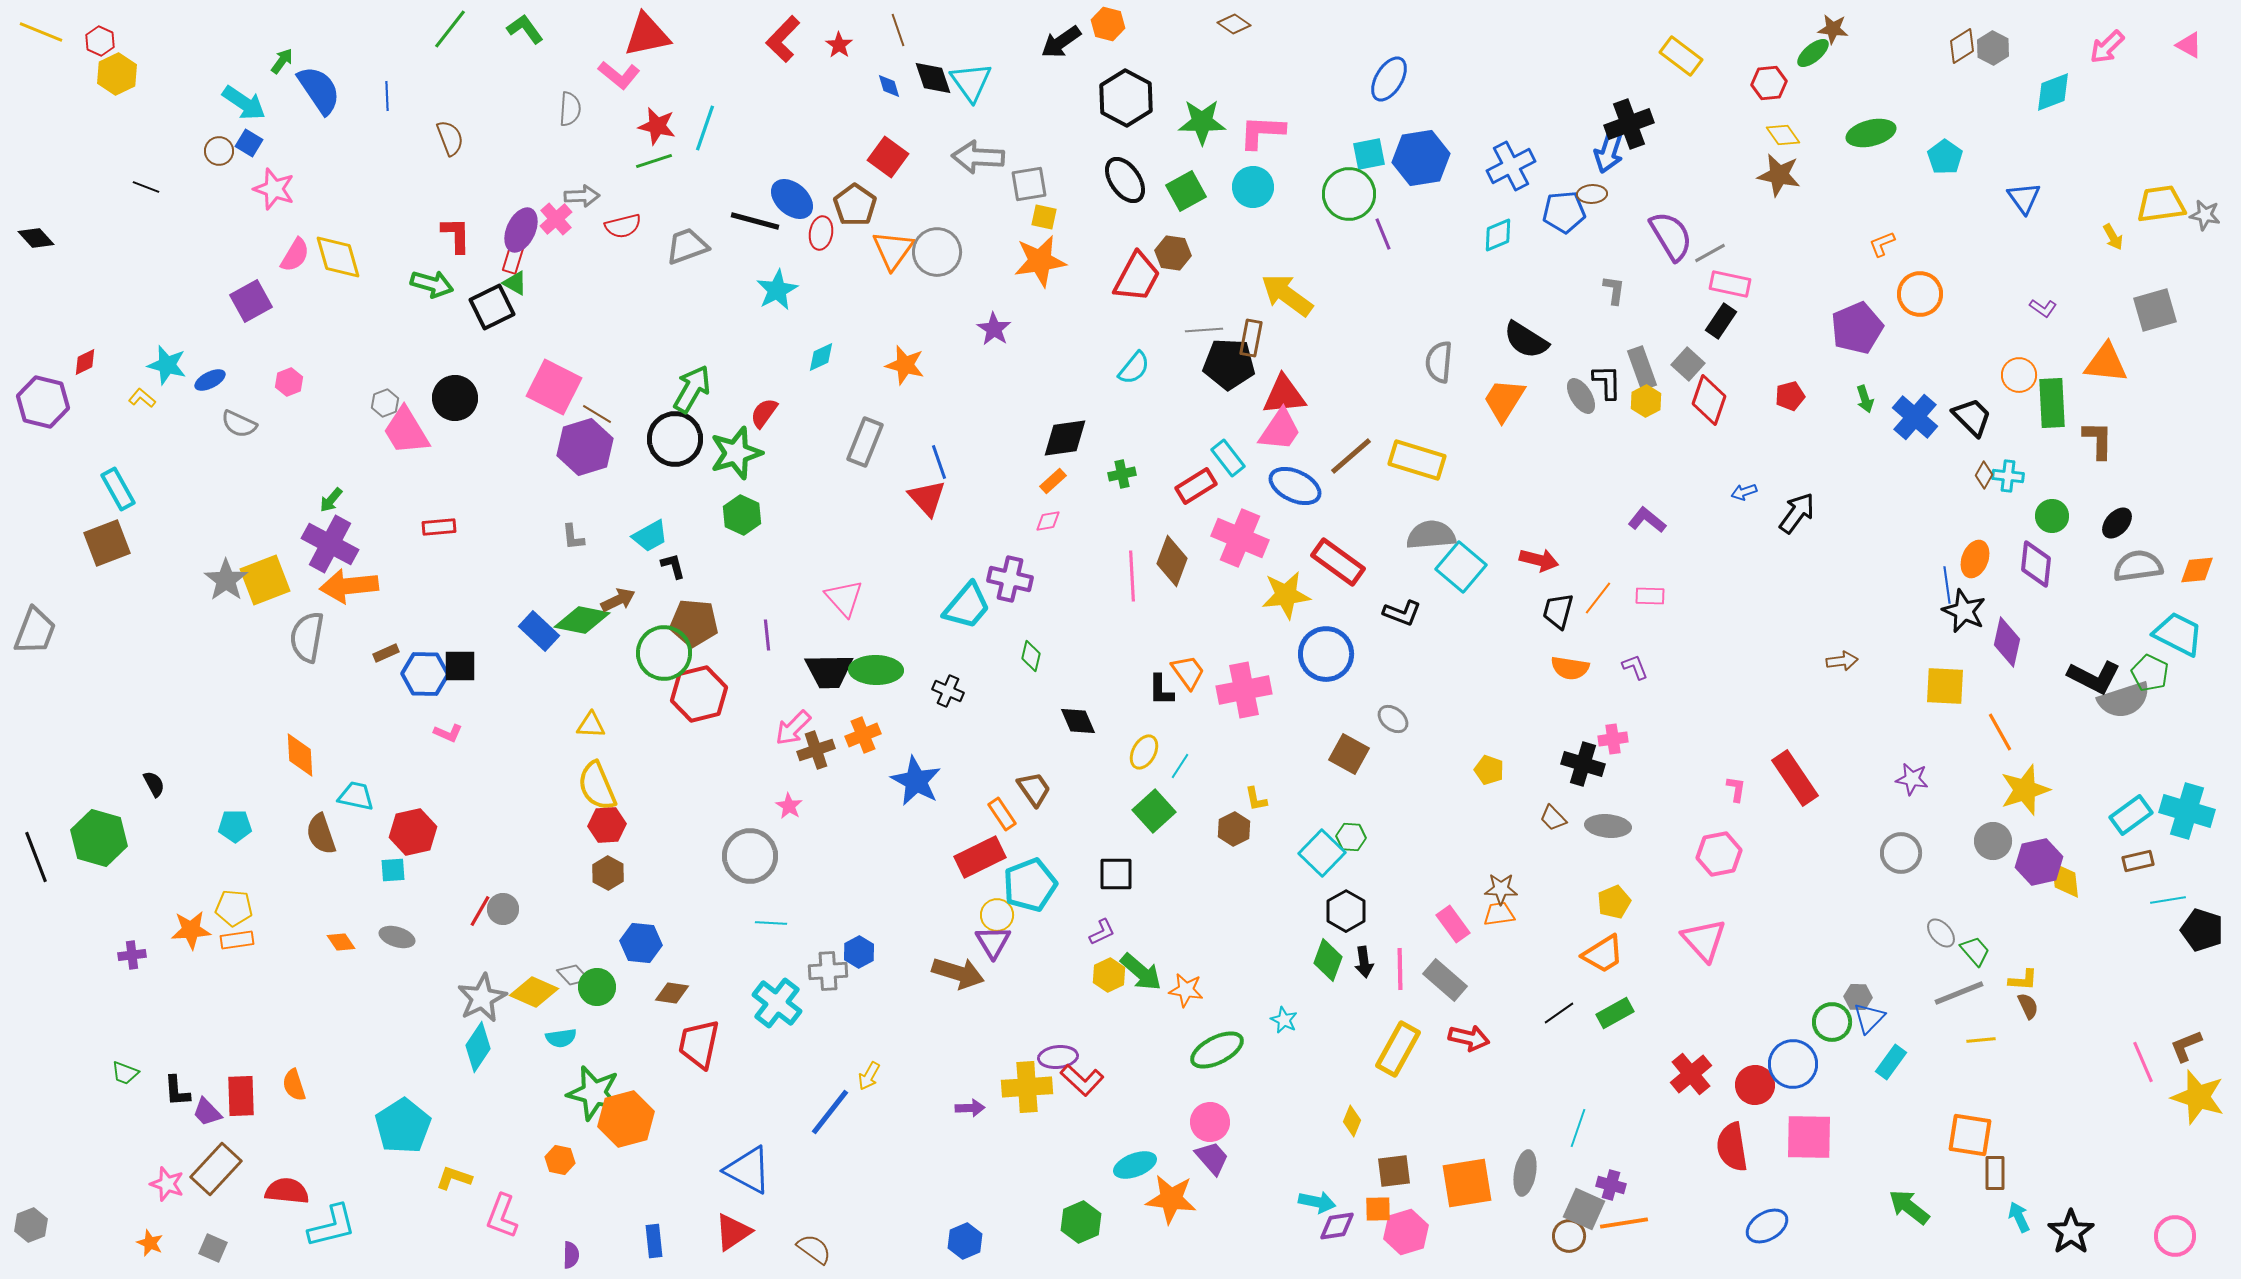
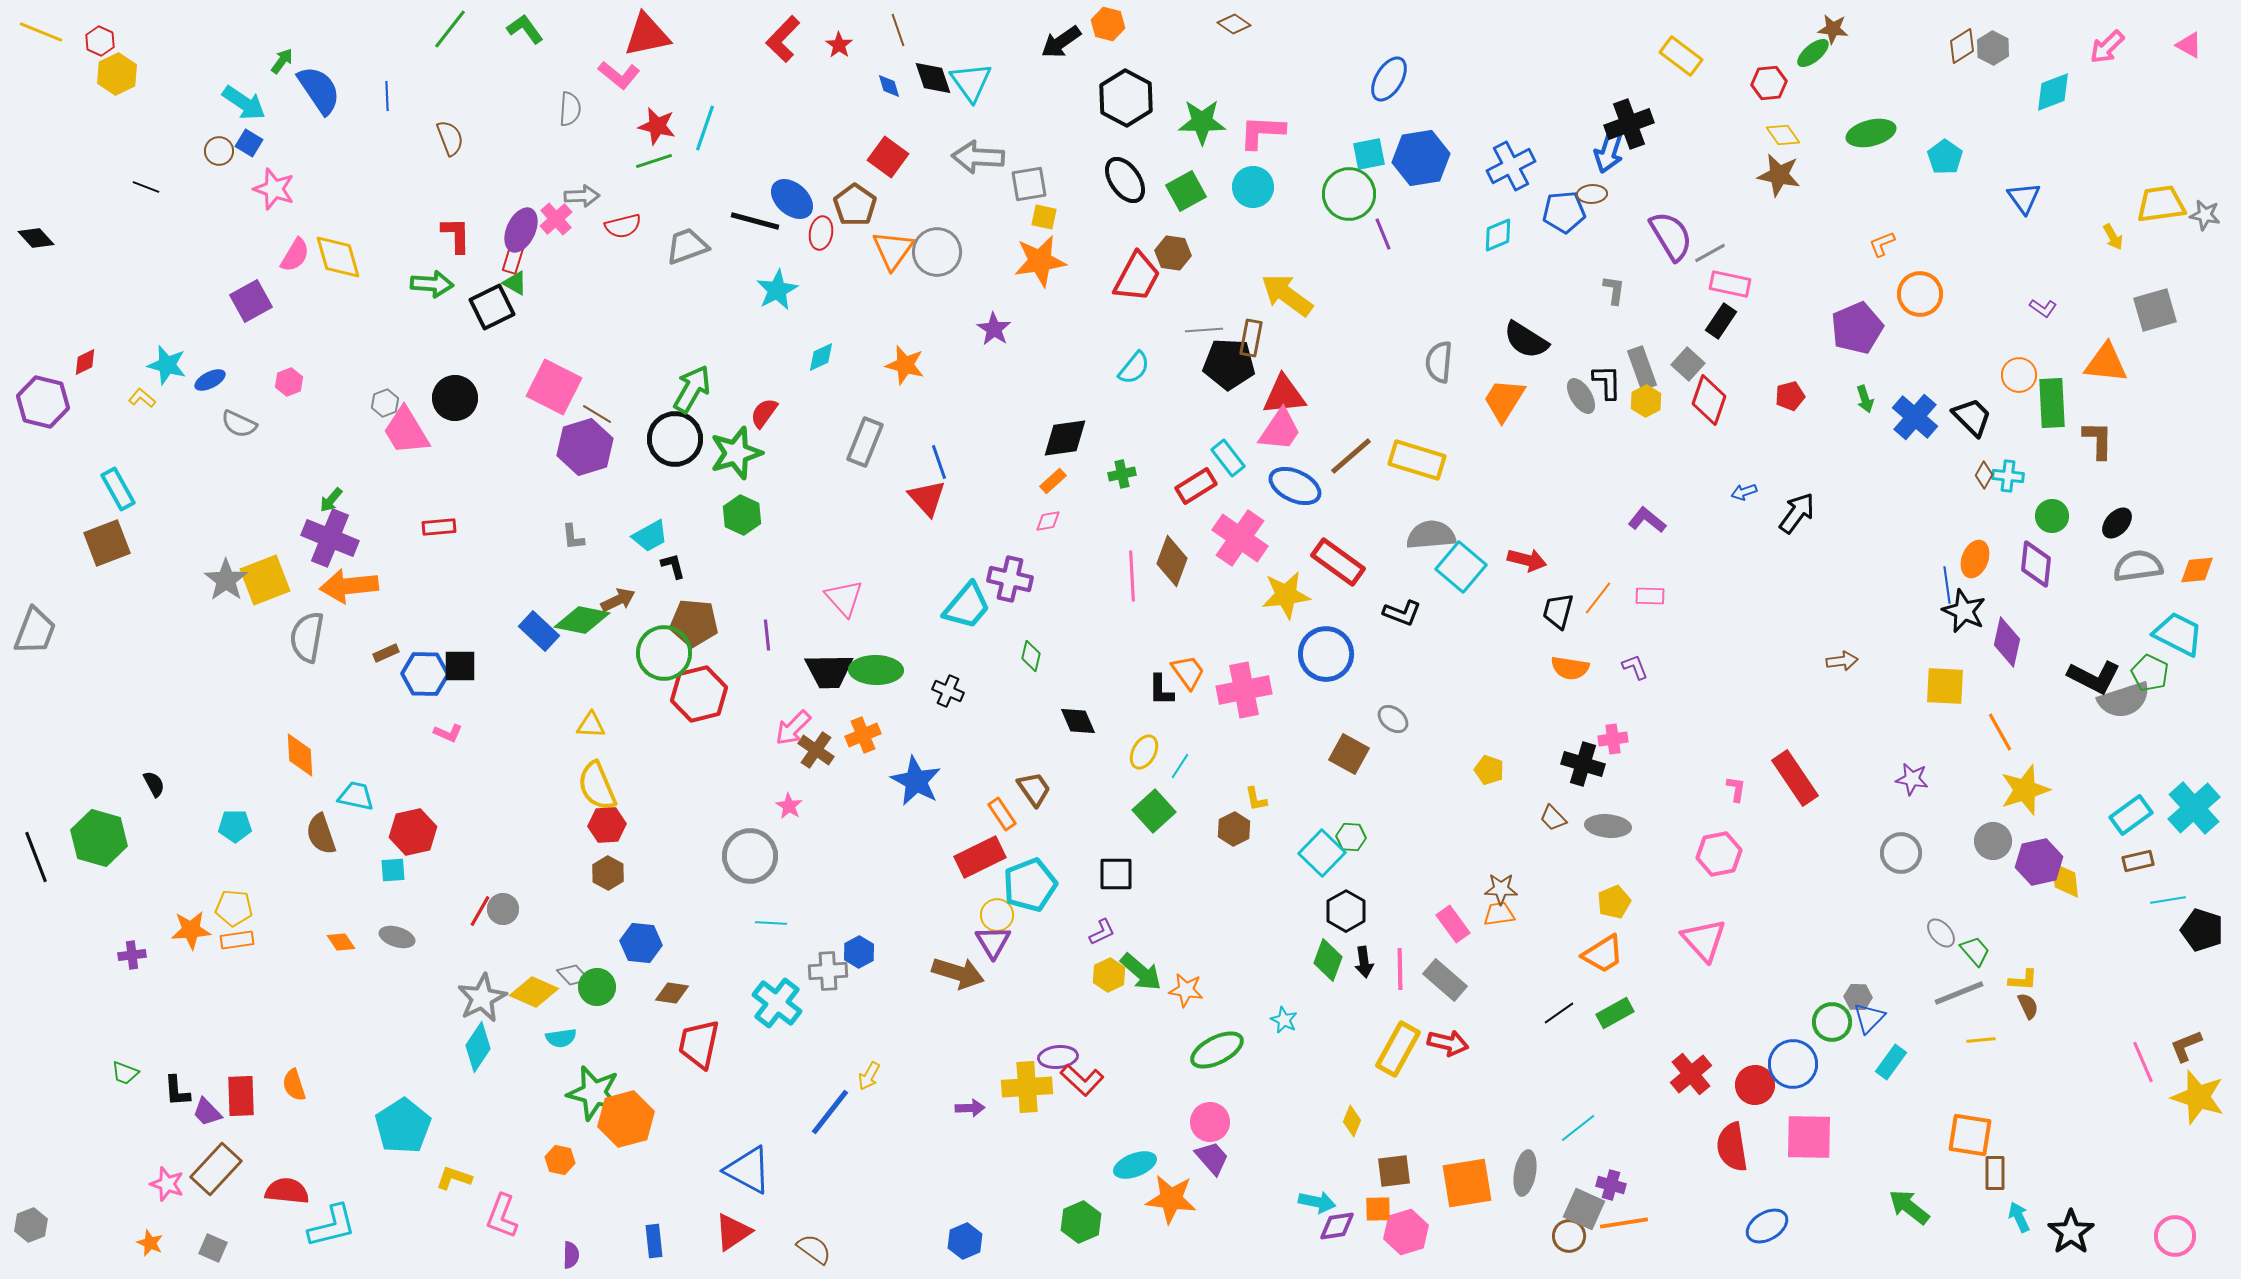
green arrow at (432, 284): rotated 12 degrees counterclockwise
pink cross at (1240, 538): rotated 12 degrees clockwise
purple cross at (330, 544): moved 6 px up; rotated 6 degrees counterclockwise
red arrow at (1539, 560): moved 12 px left
brown cross at (816, 750): rotated 36 degrees counterclockwise
cyan cross at (2187, 811): moved 7 px right, 3 px up; rotated 32 degrees clockwise
red arrow at (1469, 1038): moved 21 px left, 5 px down
cyan line at (1578, 1128): rotated 33 degrees clockwise
